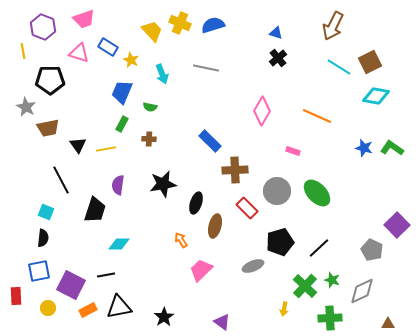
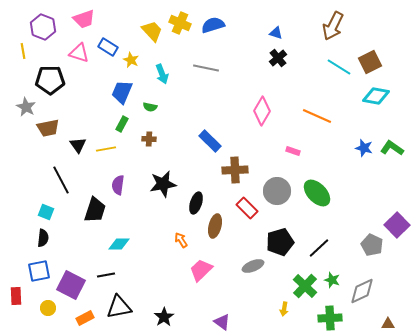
gray pentagon at (372, 250): moved 5 px up
orange rectangle at (88, 310): moved 3 px left, 8 px down
